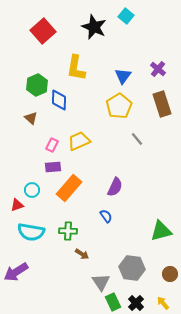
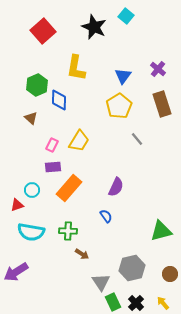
yellow trapezoid: rotated 145 degrees clockwise
purple semicircle: moved 1 px right
gray hexagon: rotated 20 degrees counterclockwise
